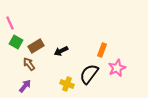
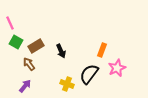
black arrow: rotated 88 degrees counterclockwise
